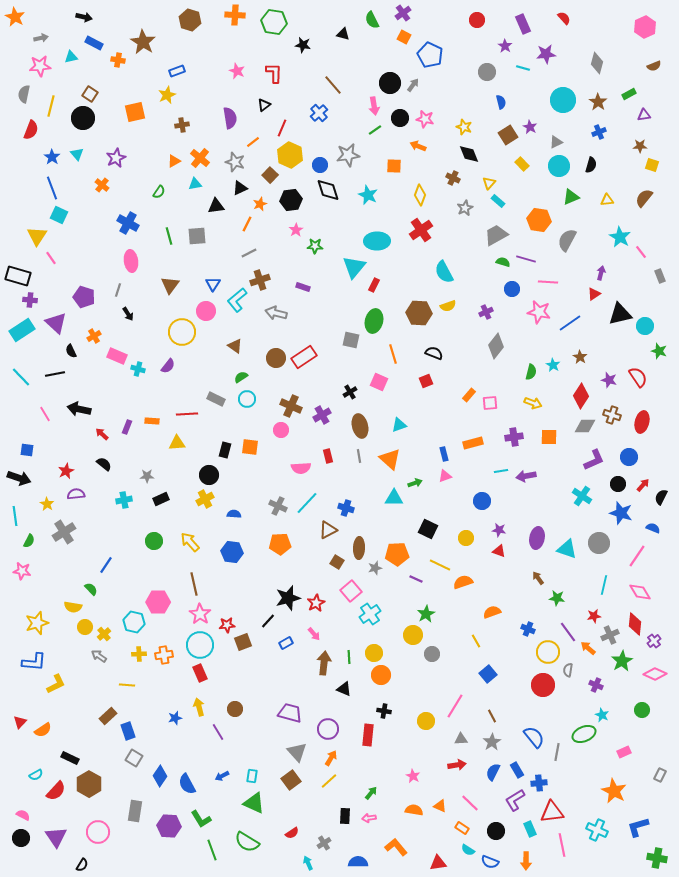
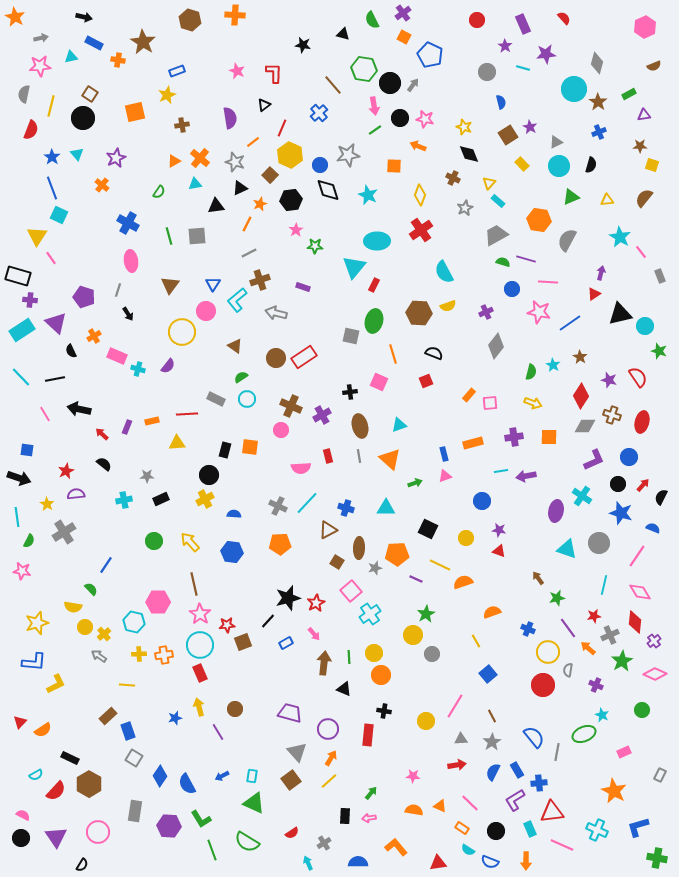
green hexagon at (274, 22): moved 90 px right, 47 px down
cyan circle at (563, 100): moved 11 px right, 11 px up
gray square at (351, 340): moved 4 px up
black line at (55, 374): moved 5 px down
black cross at (350, 392): rotated 24 degrees clockwise
orange rectangle at (152, 421): rotated 16 degrees counterclockwise
cyan triangle at (394, 498): moved 8 px left, 10 px down
cyan line at (15, 516): moved 2 px right, 1 px down
purple ellipse at (537, 538): moved 19 px right, 27 px up
green star at (557, 598): rotated 21 degrees counterclockwise
red diamond at (635, 624): moved 2 px up
purple line at (568, 632): moved 4 px up
pink star at (413, 776): rotated 24 degrees counterclockwise
pink line at (562, 845): rotated 55 degrees counterclockwise
